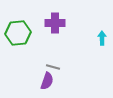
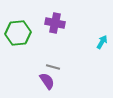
purple cross: rotated 12 degrees clockwise
cyan arrow: moved 4 px down; rotated 32 degrees clockwise
purple semicircle: rotated 54 degrees counterclockwise
